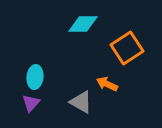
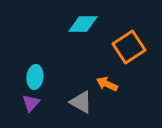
orange square: moved 2 px right, 1 px up
